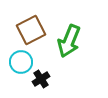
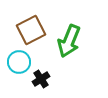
cyan circle: moved 2 px left
